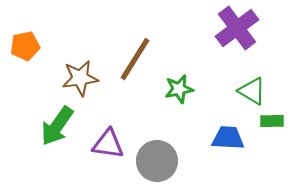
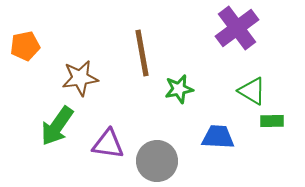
brown line: moved 7 px right, 6 px up; rotated 42 degrees counterclockwise
blue trapezoid: moved 10 px left, 1 px up
